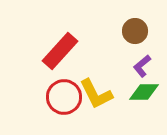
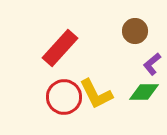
red rectangle: moved 3 px up
purple L-shape: moved 10 px right, 2 px up
